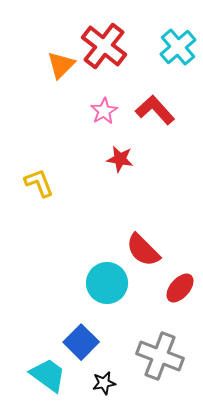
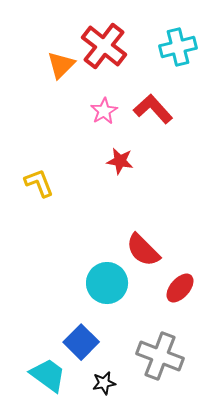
cyan cross: rotated 27 degrees clockwise
red L-shape: moved 2 px left, 1 px up
red star: moved 2 px down
